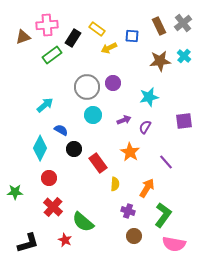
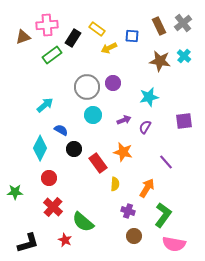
brown star: rotated 15 degrees clockwise
orange star: moved 7 px left; rotated 18 degrees counterclockwise
